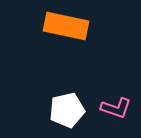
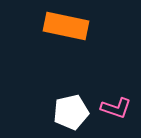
white pentagon: moved 4 px right, 2 px down
